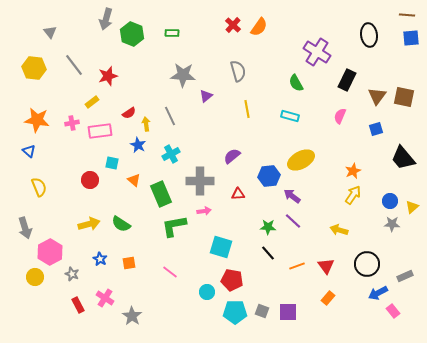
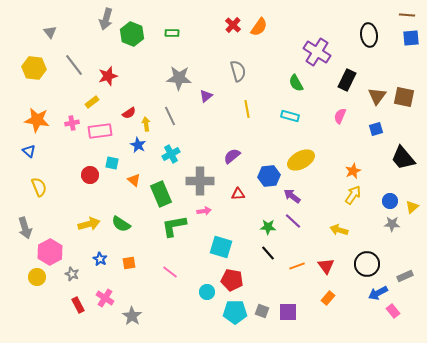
gray star at (183, 75): moved 4 px left, 3 px down
red circle at (90, 180): moved 5 px up
yellow circle at (35, 277): moved 2 px right
